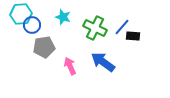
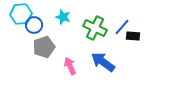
blue circle: moved 2 px right
gray pentagon: rotated 10 degrees counterclockwise
